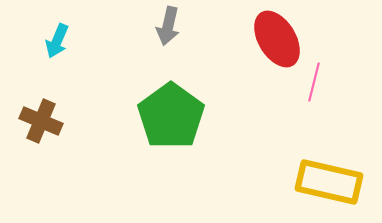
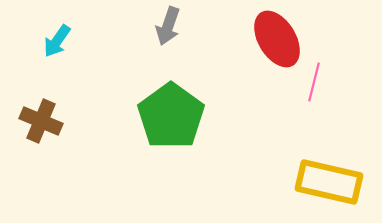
gray arrow: rotated 6 degrees clockwise
cyan arrow: rotated 12 degrees clockwise
